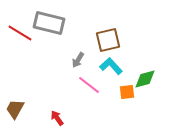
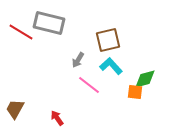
red line: moved 1 px right, 1 px up
orange square: moved 8 px right; rotated 14 degrees clockwise
